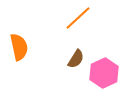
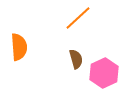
orange semicircle: rotated 8 degrees clockwise
brown semicircle: rotated 48 degrees counterclockwise
